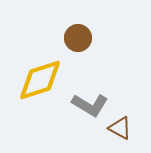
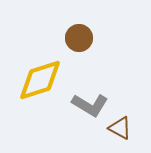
brown circle: moved 1 px right
